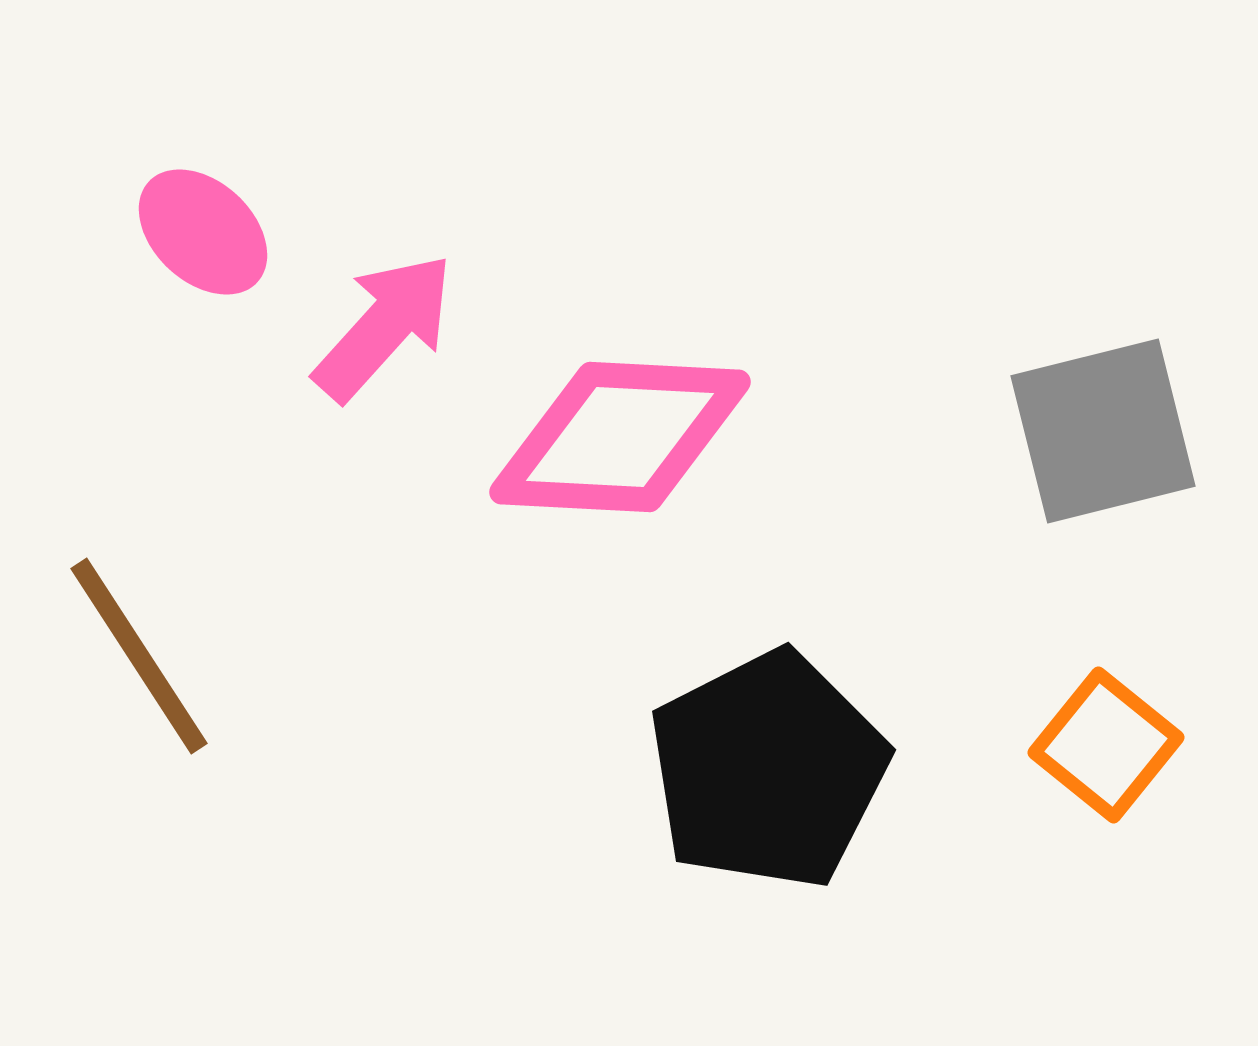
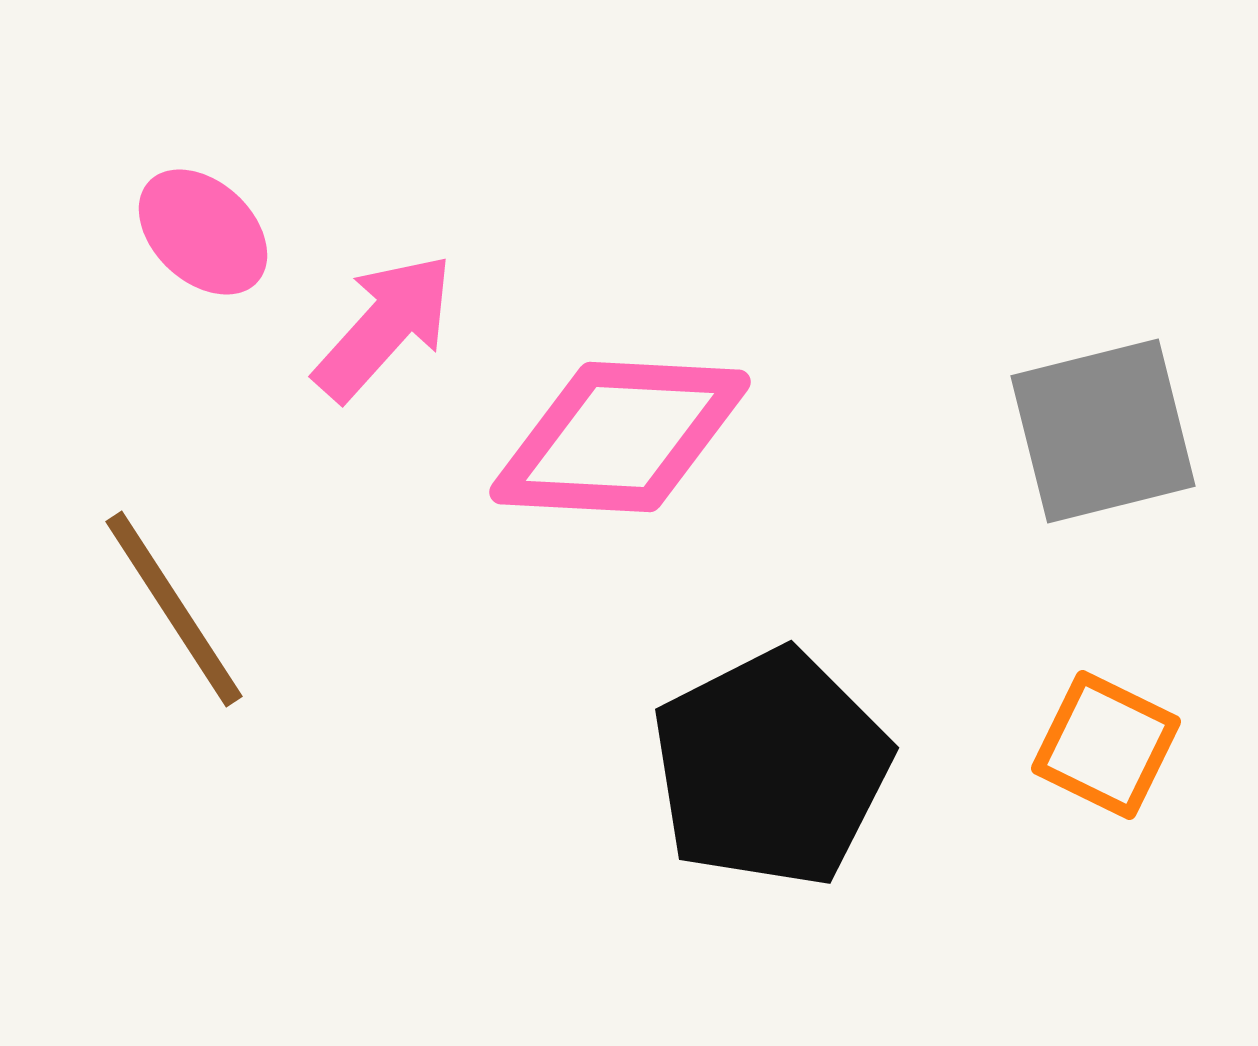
brown line: moved 35 px right, 47 px up
orange square: rotated 13 degrees counterclockwise
black pentagon: moved 3 px right, 2 px up
